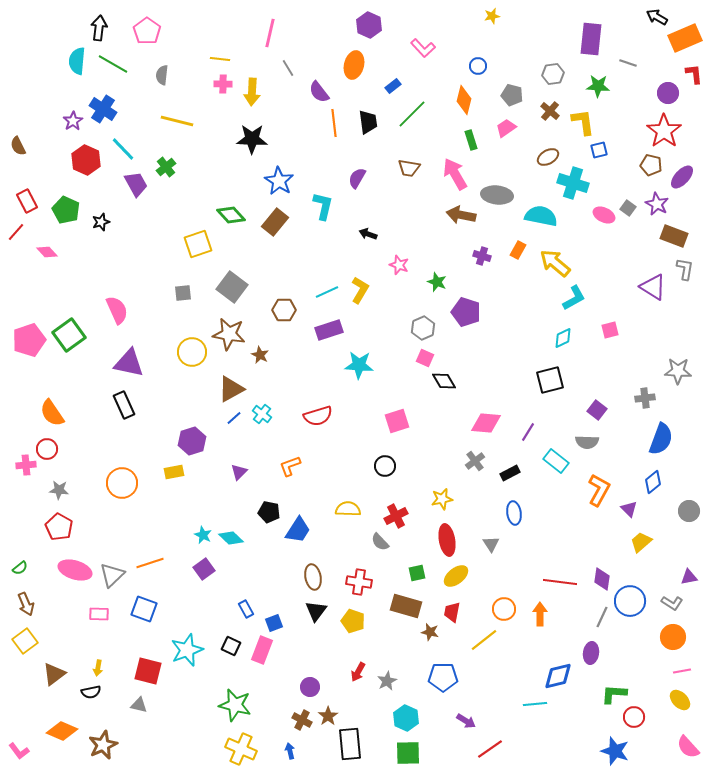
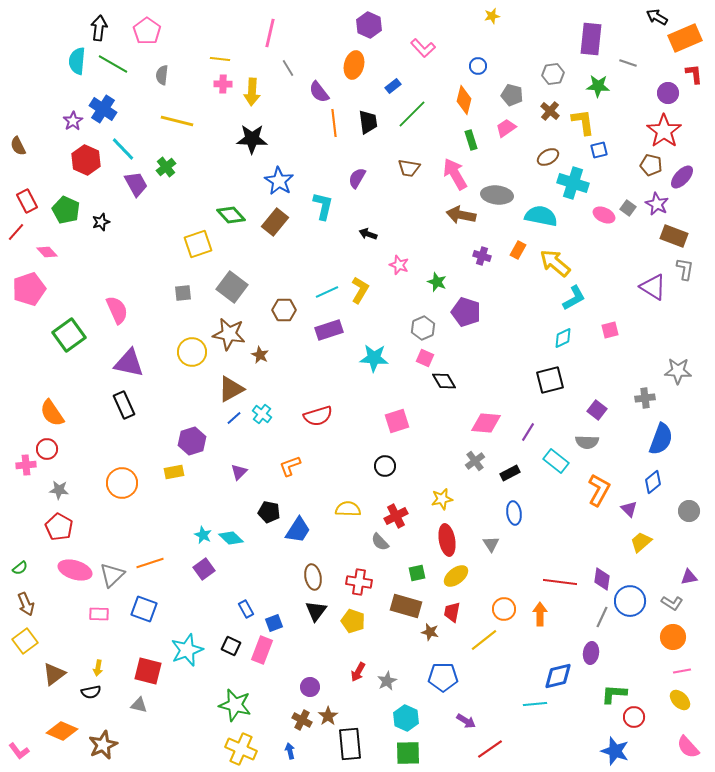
pink pentagon at (29, 340): moved 51 px up
cyan star at (359, 365): moved 15 px right, 7 px up
